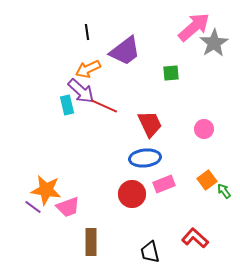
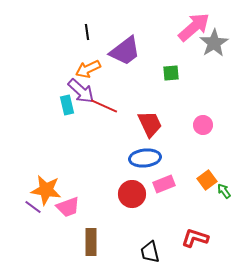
pink circle: moved 1 px left, 4 px up
red L-shape: rotated 24 degrees counterclockwise
